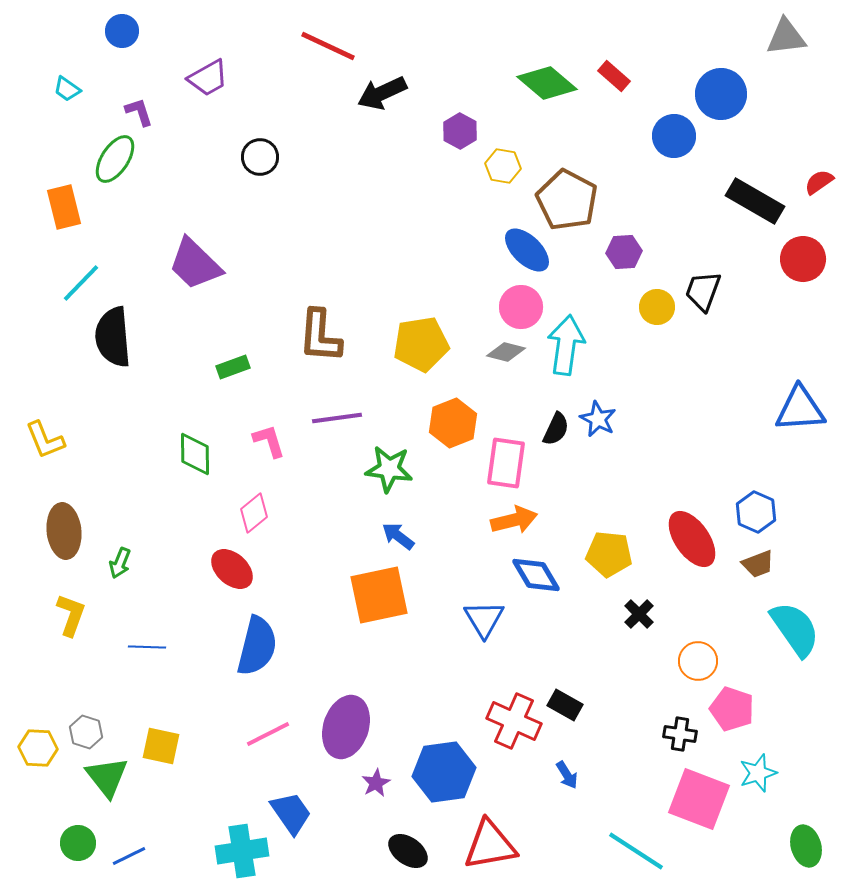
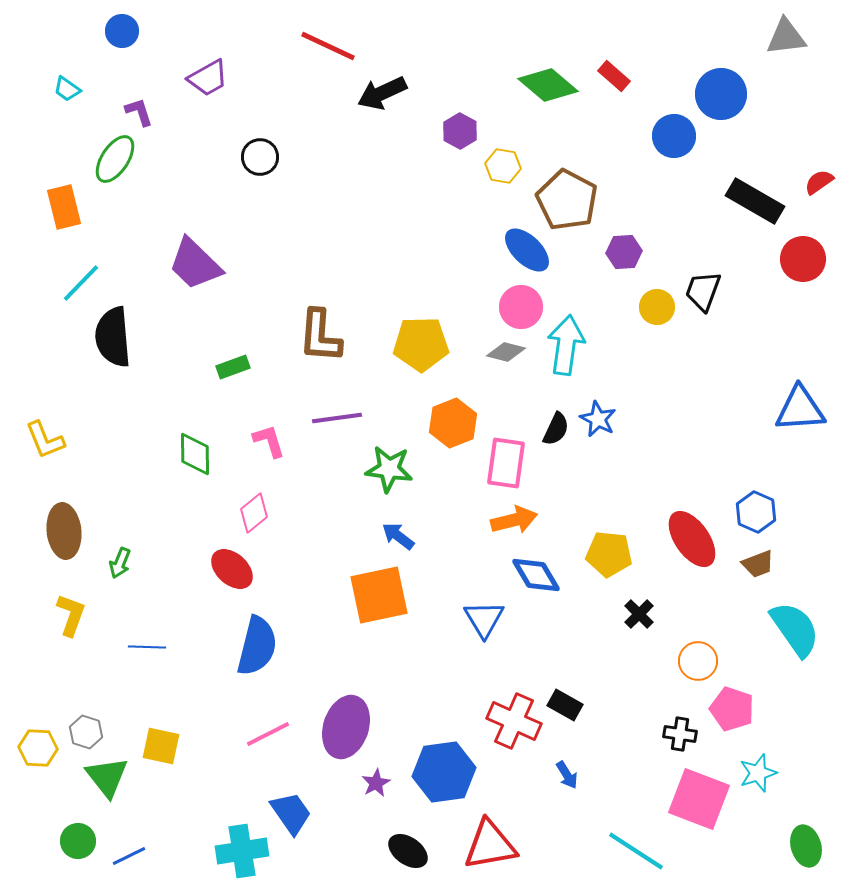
green diamond at (547, 83): moved 1 px right, 2 px down
yellow pentagon at (421, 344): rotated 8 degrees clockwise
green circle at (78, 843): moved 2 px up
